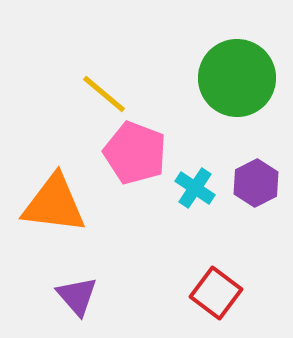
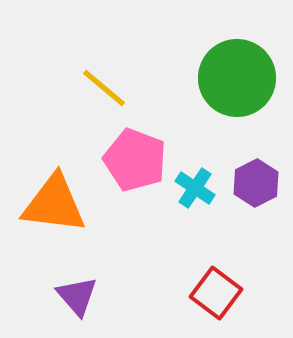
yellow line: moved 6 px up
pink pentagon: moved 7 px down
